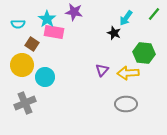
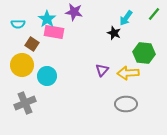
cyan circle: moved 2 px right, 1 px up
